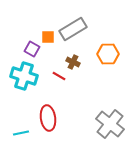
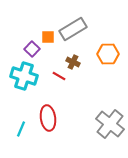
purple square: rotated 14 degrees clockwise
cyan line: moved 4 px up; rotated 56 degrees counterclockwise
